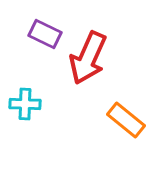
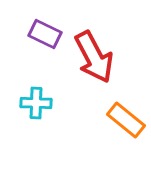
red arrow: moved 6 px right, 1 px up; rotated 52 degrees counterclockwise
cyan cross: moved 11 px right, 1 px up
